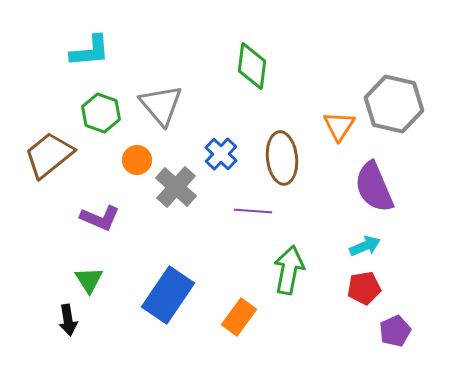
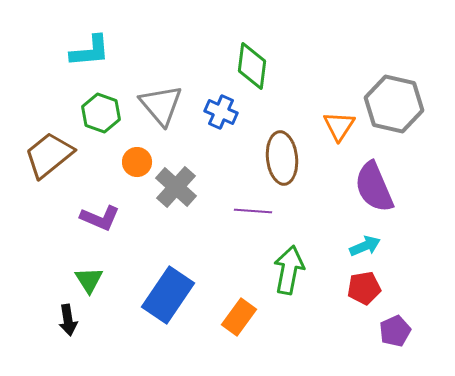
blue cross: moved 42 px up; rotated 20 degrees counterclockwise
orange circle: moved 2 px down
